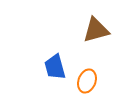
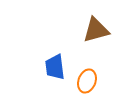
blue trapezoid: rotated 8 degrees clockwise
